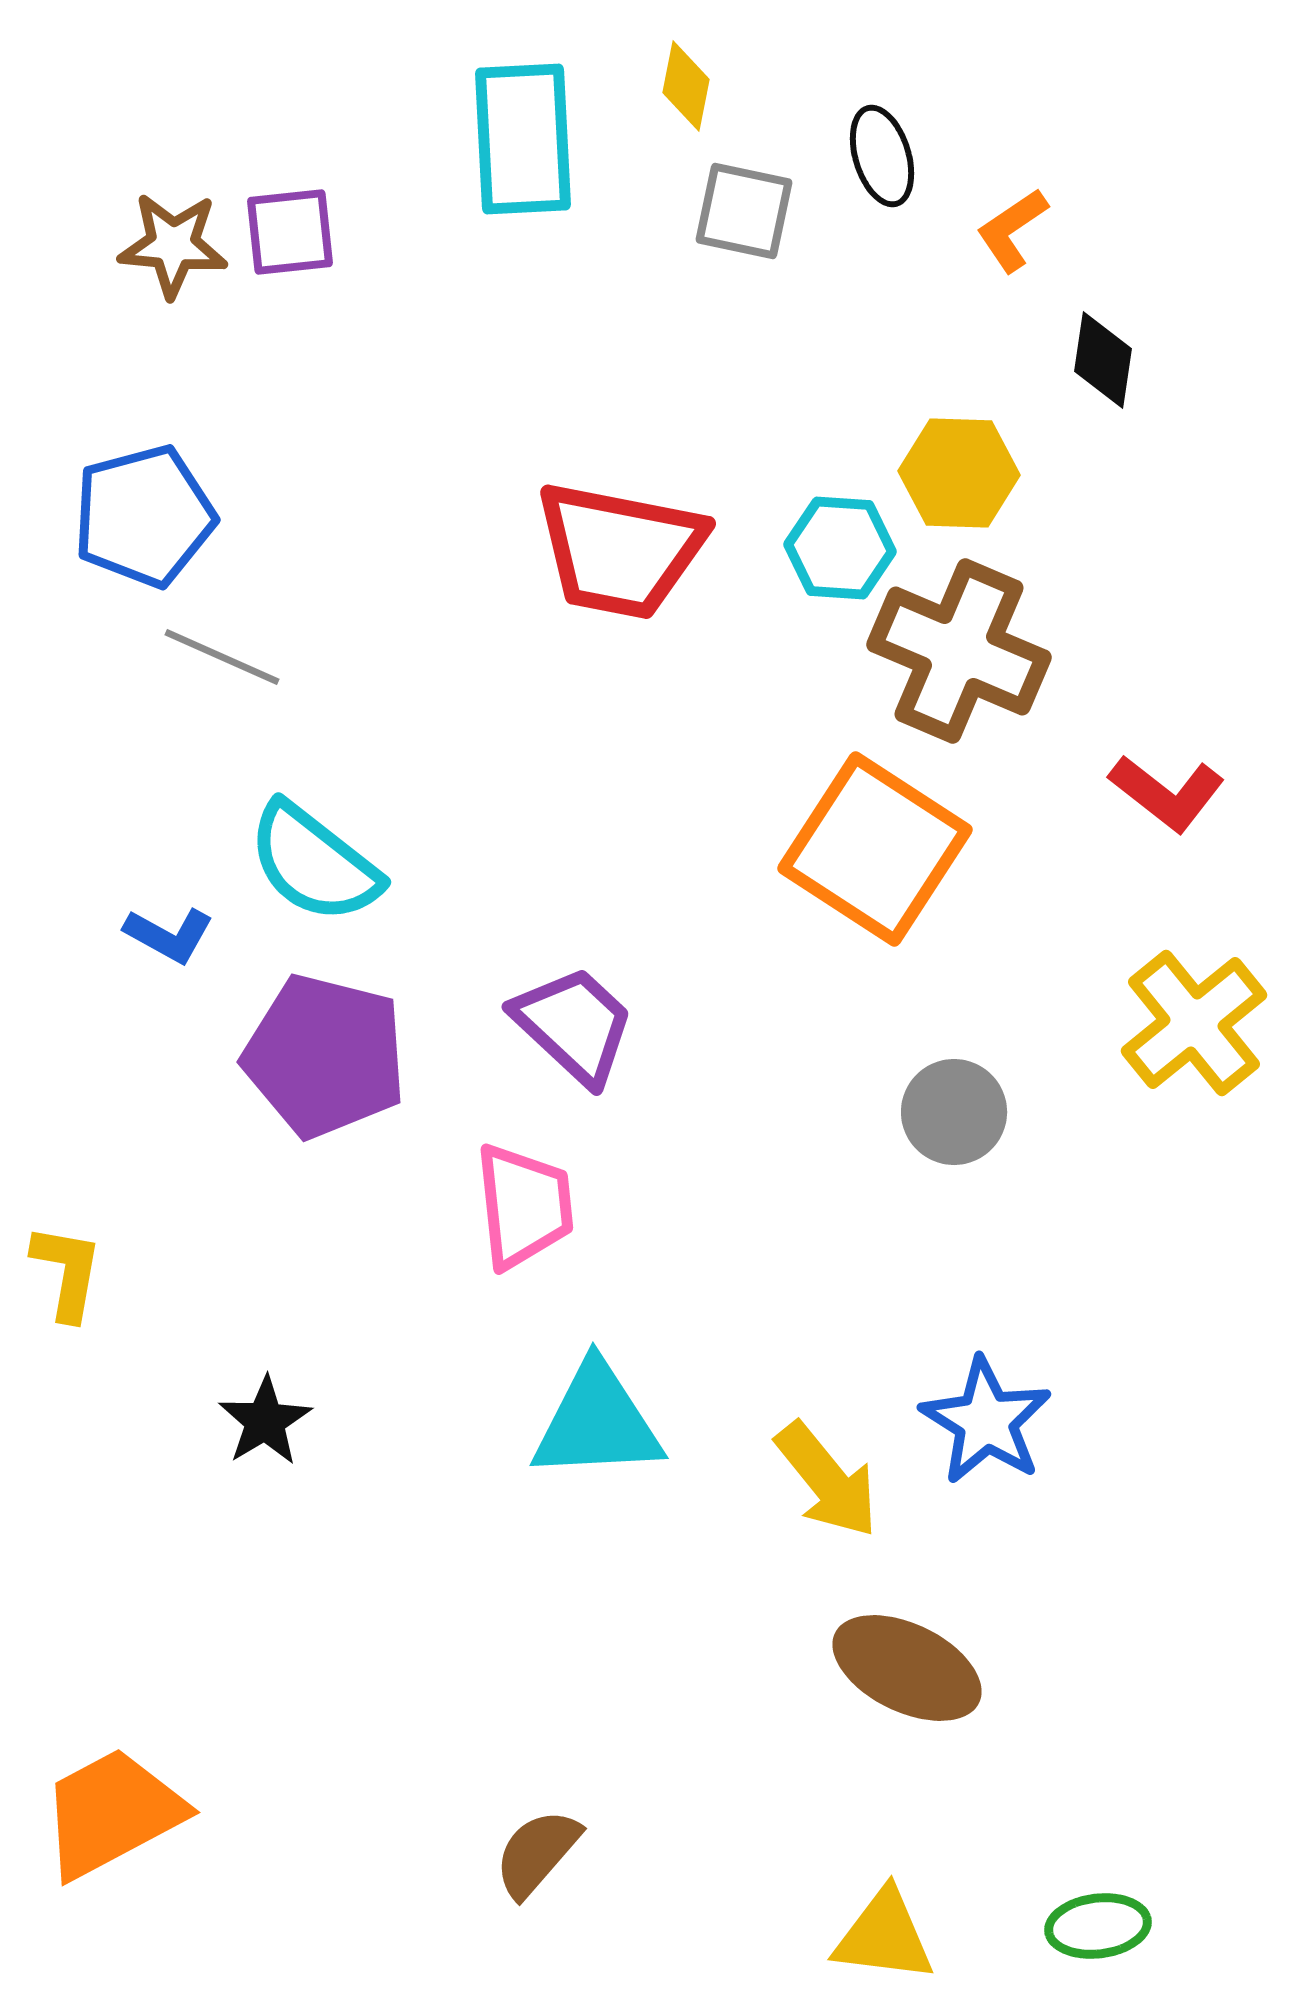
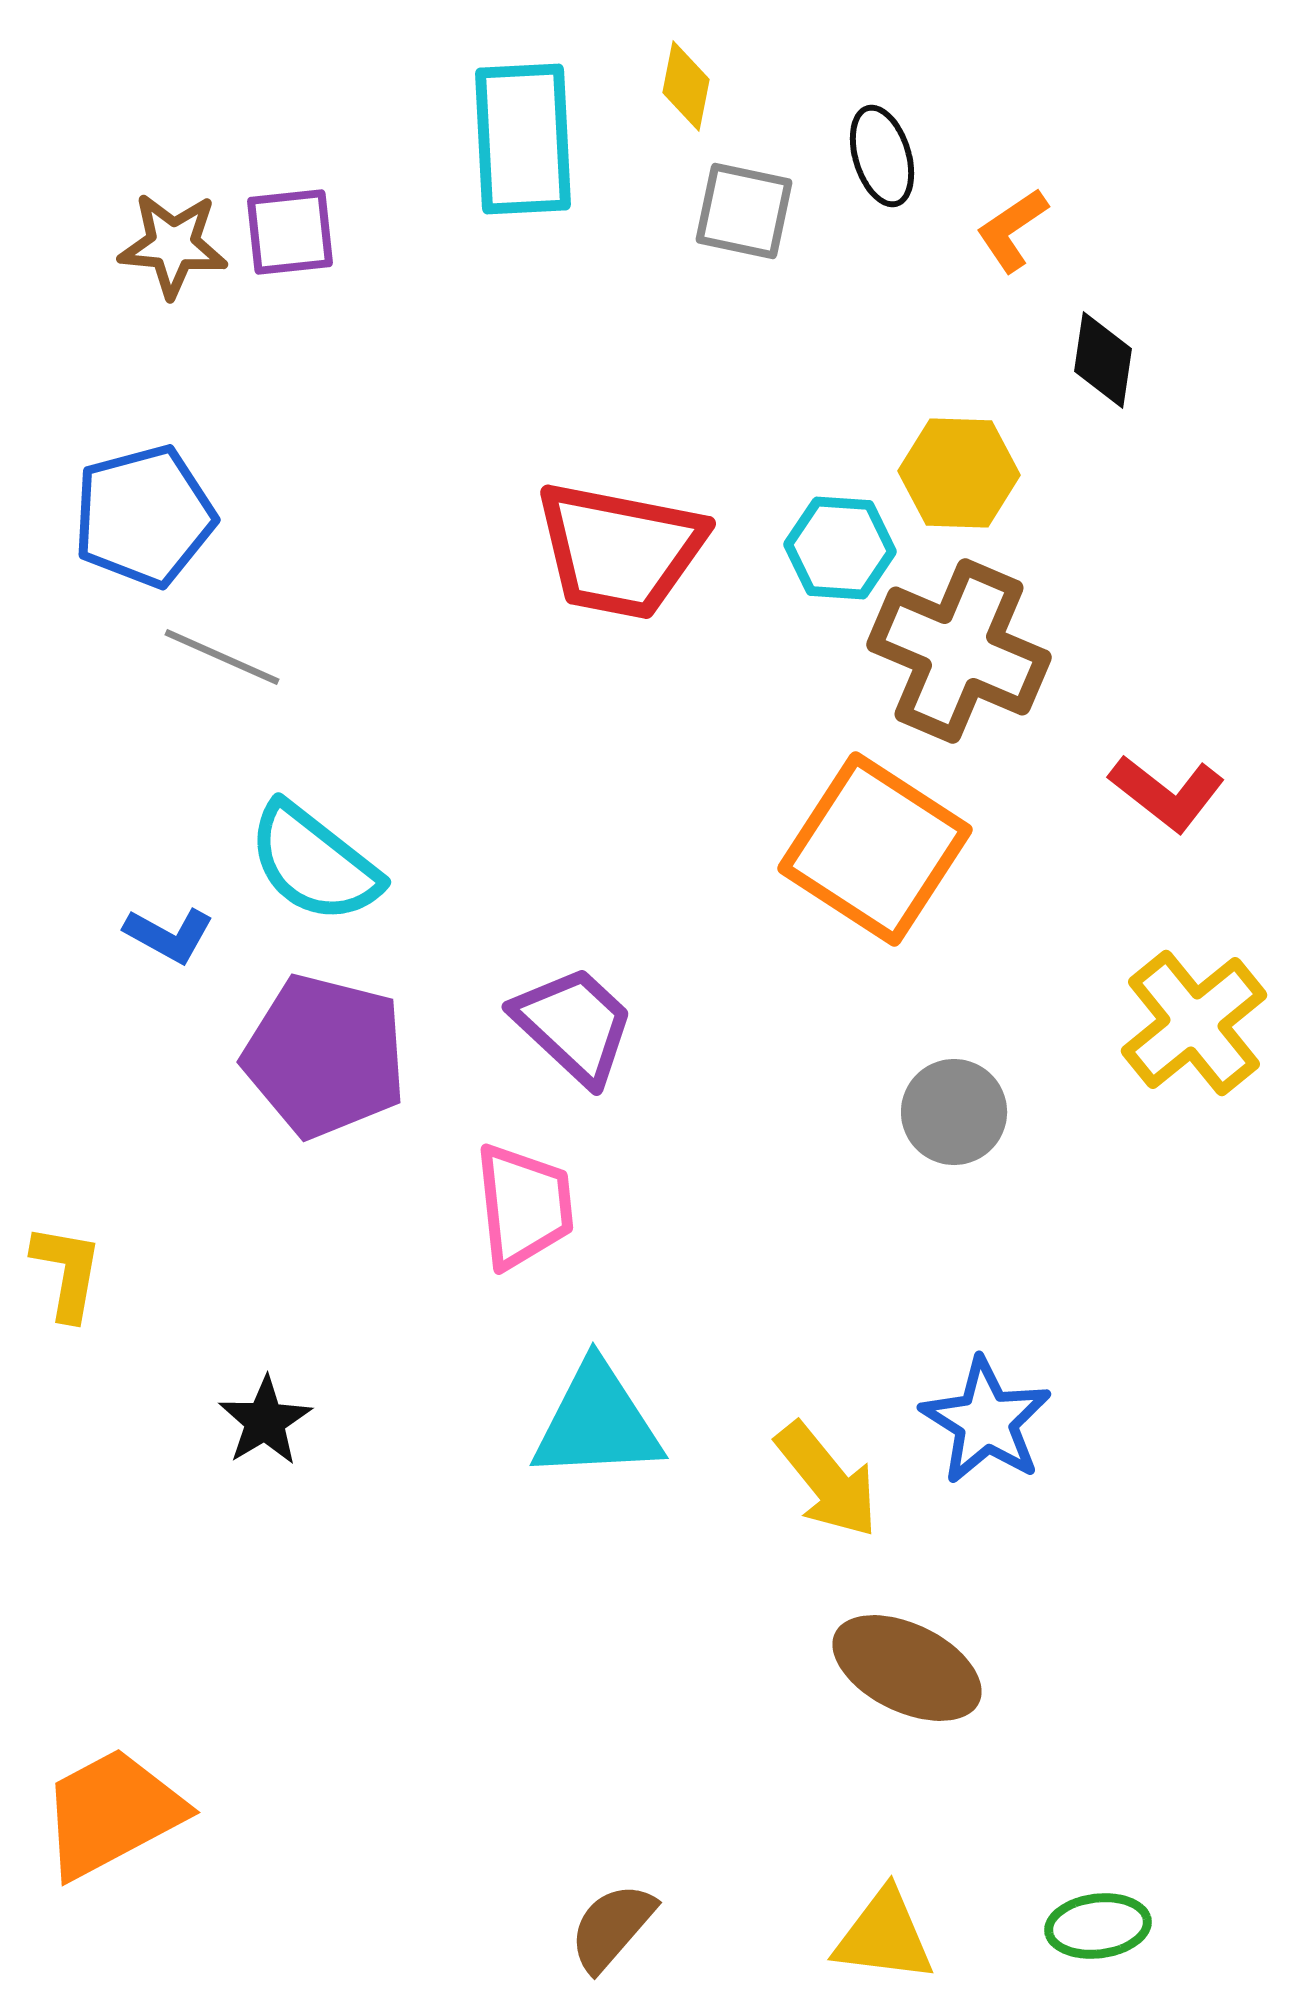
brown semicircle: moved 75 px right, 74 px down
